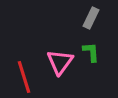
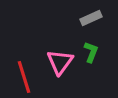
gray rectangle: rotated 40 degrees clockwise
green L-shape: rotated 25 degrees clockwise
